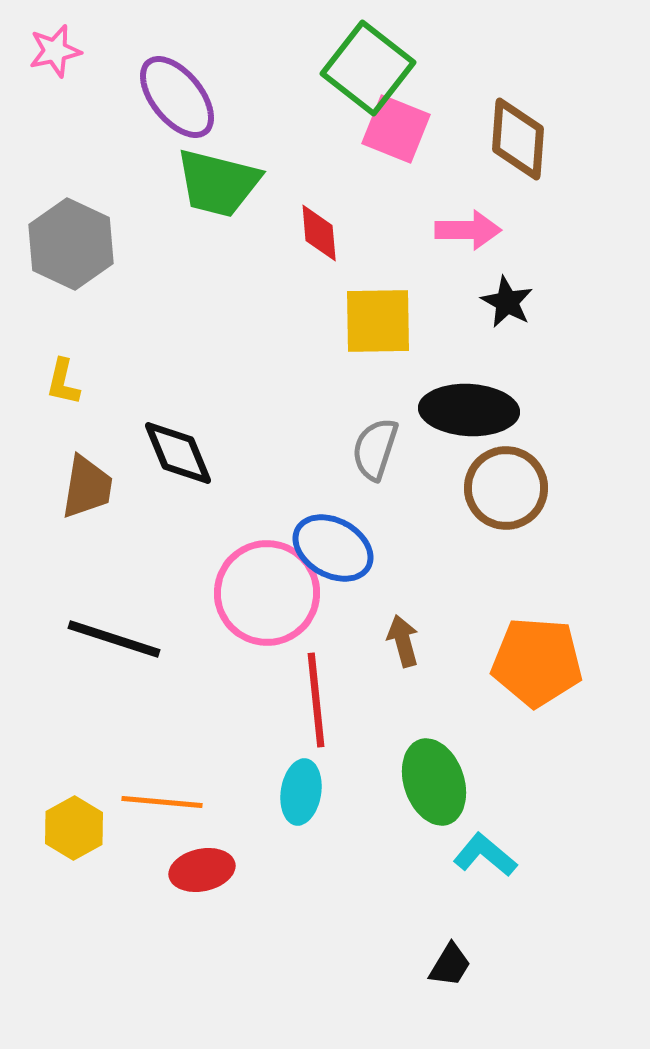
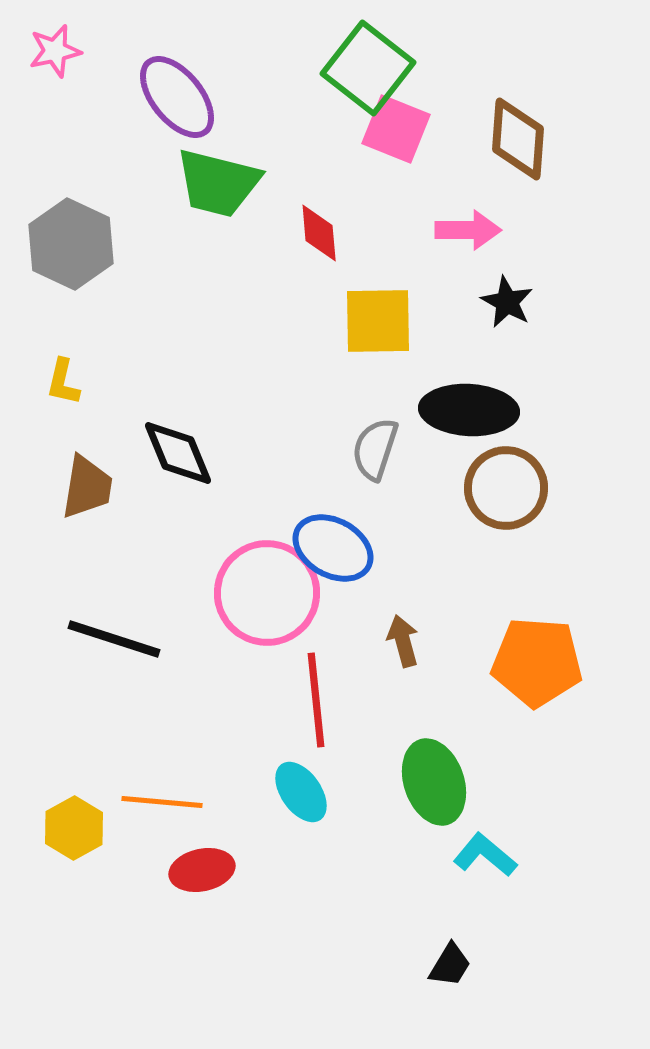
cyan ellipse: rotated 44 degrees counterclockwise
